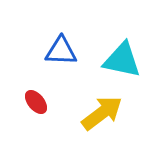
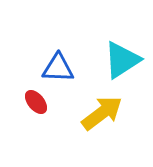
blue triangle: moved 3 px left, 17 px down
cyan triangle: rotated 45 degrees counterclockwise
